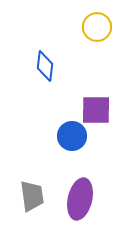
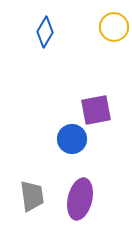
yellow circle: moved 17 px right
blue diamond: moved 34 px up; rotated 24 degrees clockwise
purple square: rotated 12 degrees counterclockwise
blue circle: moved 3 px down
